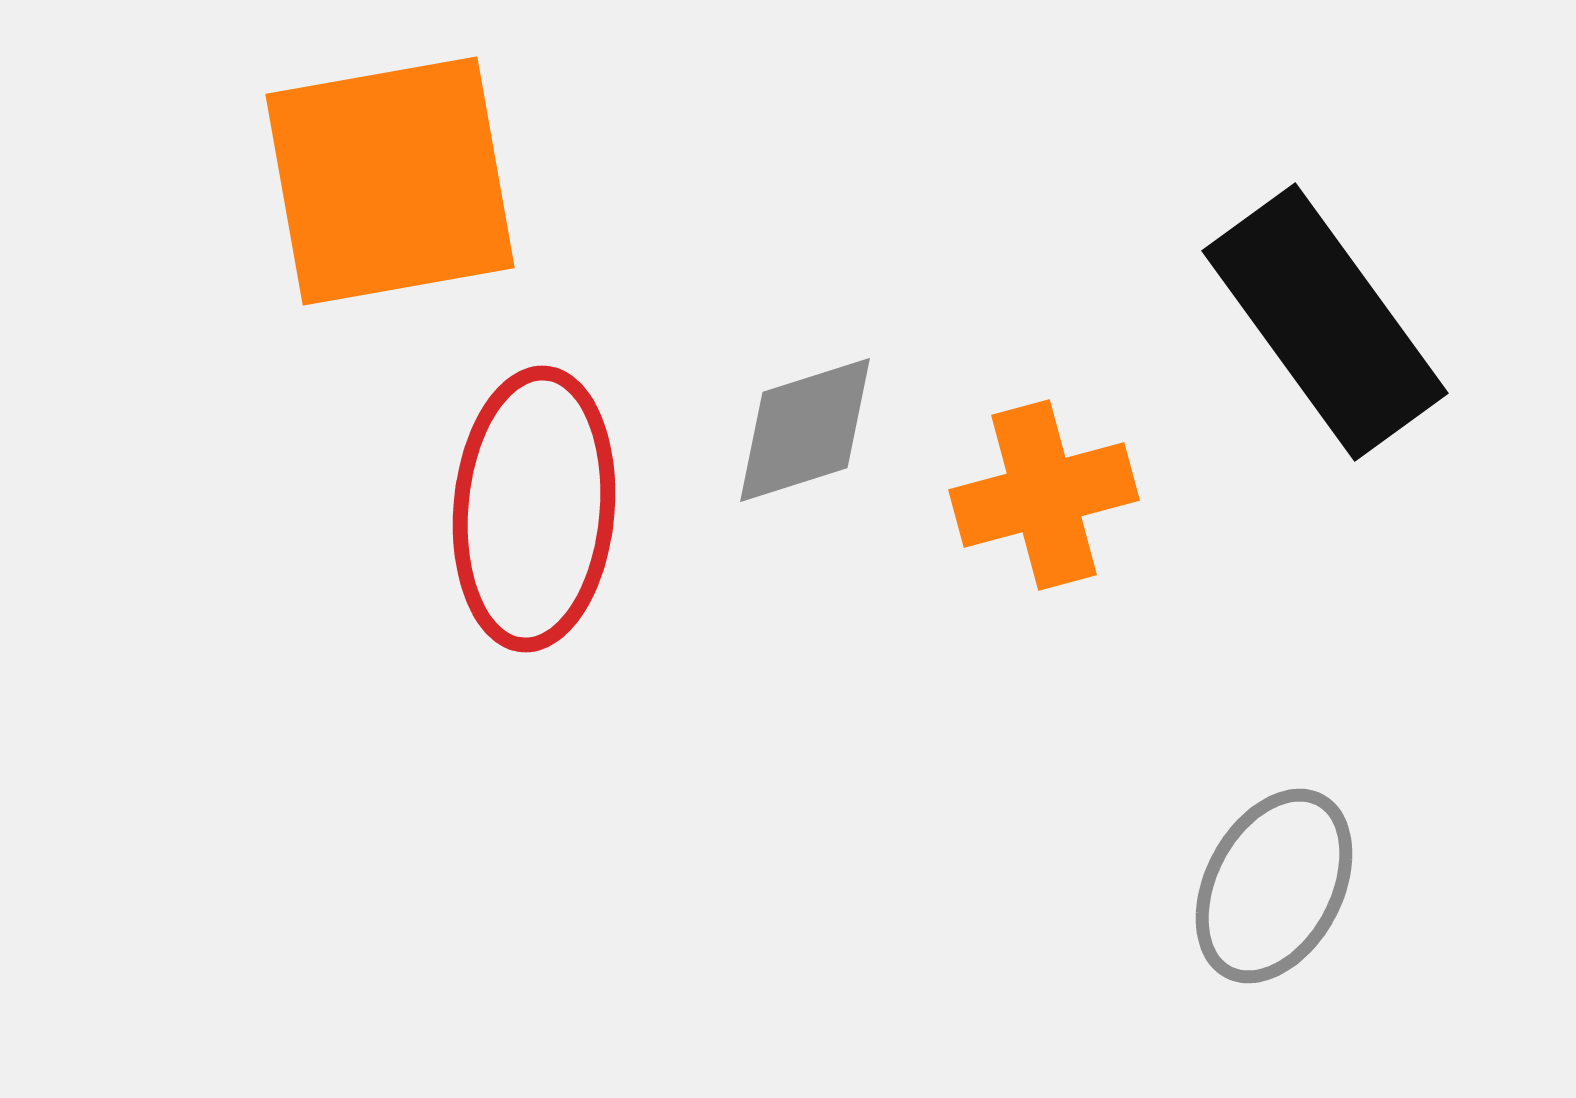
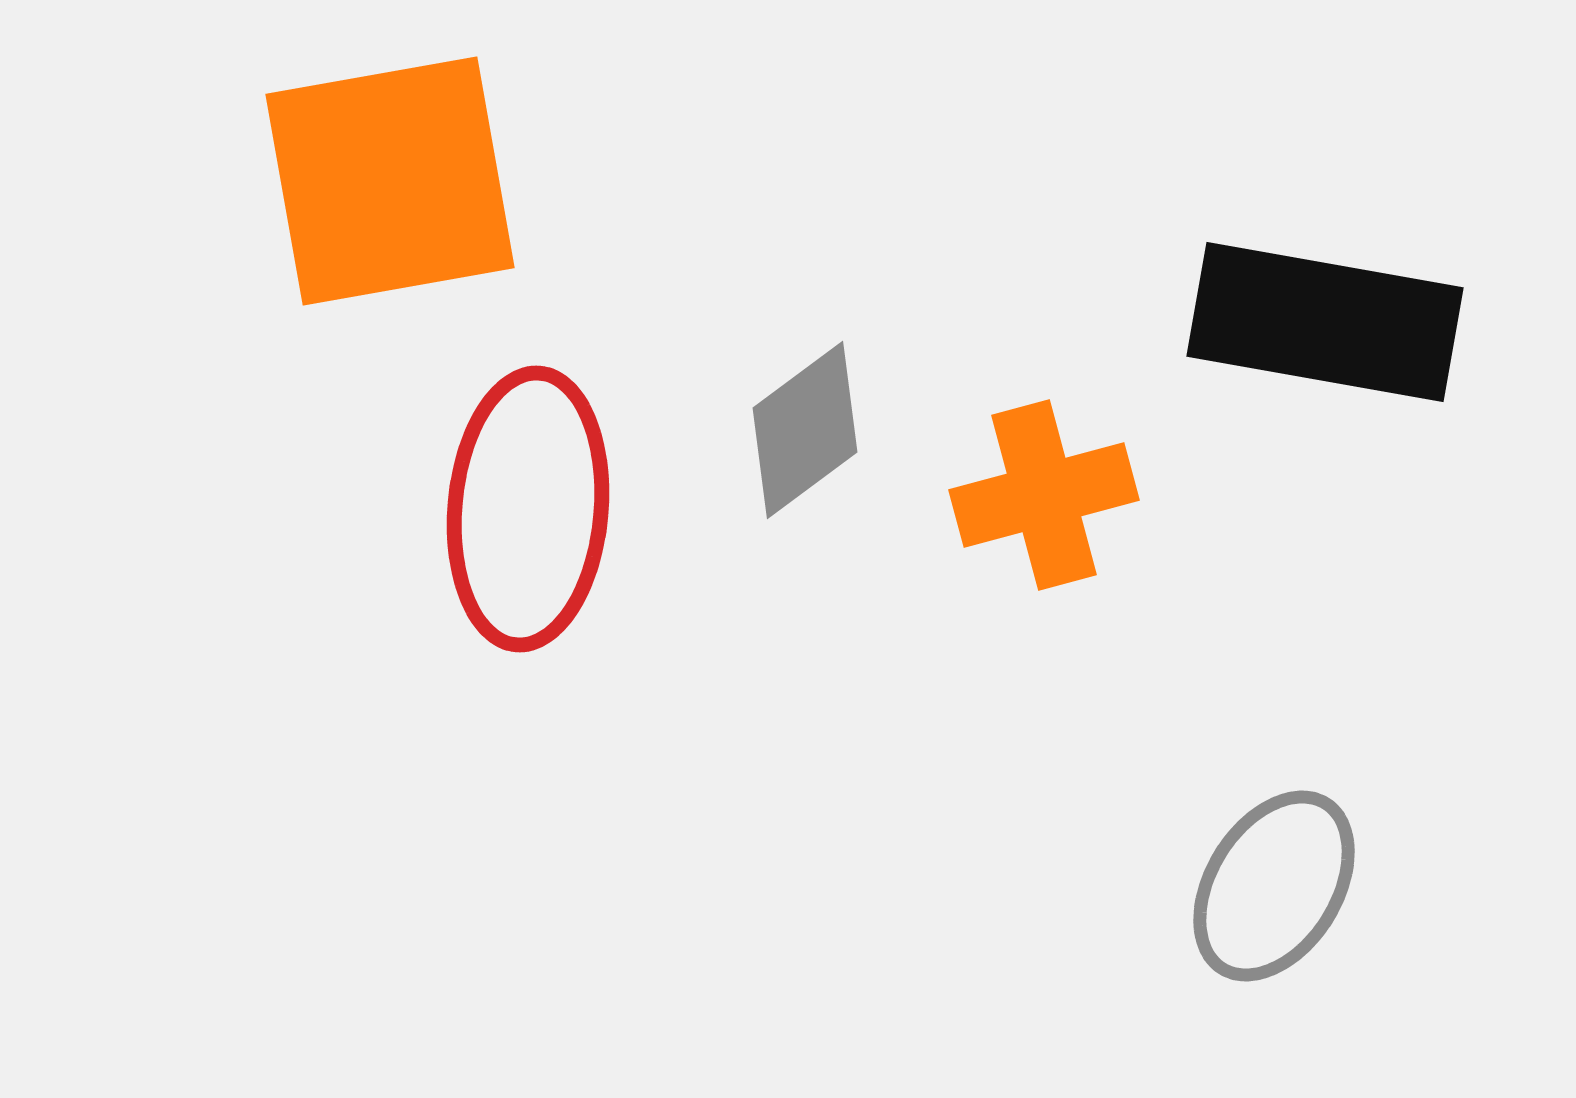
black rectangle: rotated 44 degrees counterclockwise
gray diamond: rotated 19 degrees counterclockwise
red ellipse: moved 6 px left
gray ellipse: rotated 4 degrees clockwise
